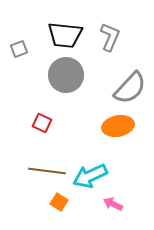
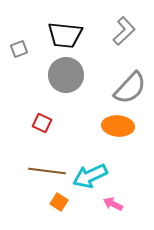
gray L-shape: moved 14 px right, 6 px up; rotated 24 degrees clockwise
orange ellipse: rotated 16 degrees clockwise
